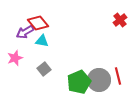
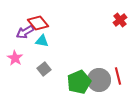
pink star: rotated 21 degrees counterclockwise
